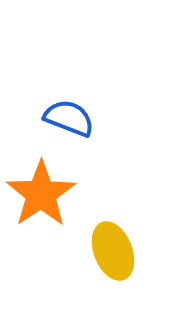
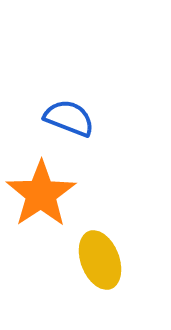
yellow ellipse: moved 13 px left, 9 px down
